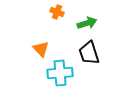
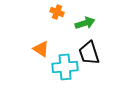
green arrow: moved 2 px left
orange triangle: rotated 12 degrees counterclockwise
cyan cross: moved 5 px right, 6 px up
